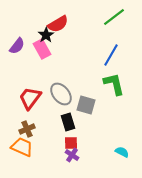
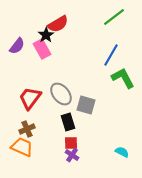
green L-shape: moved 9 px right, 6 px up; rotated 15 degrees counterclockwise
